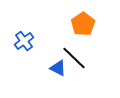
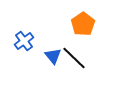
blue triangle: moved 5 px left, 12 px up; rotated 24 degrees clockwise
